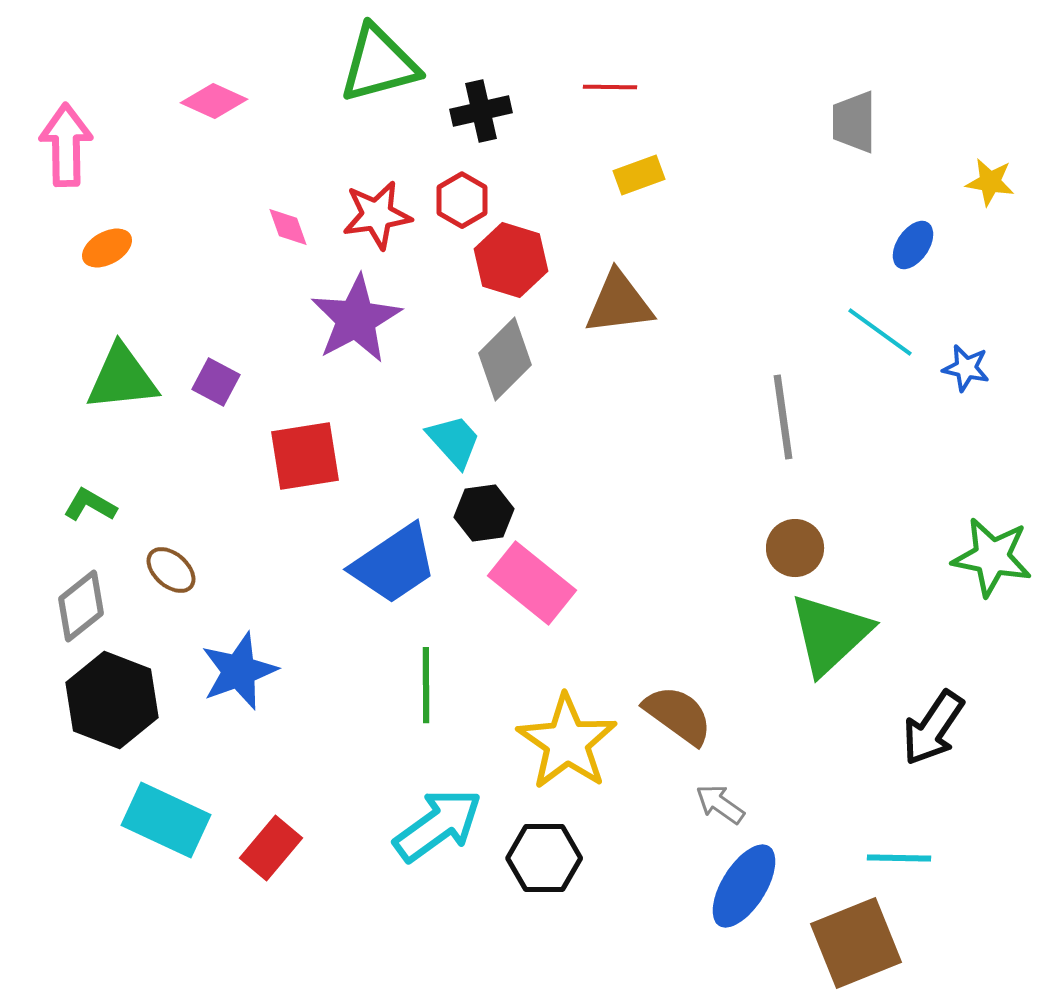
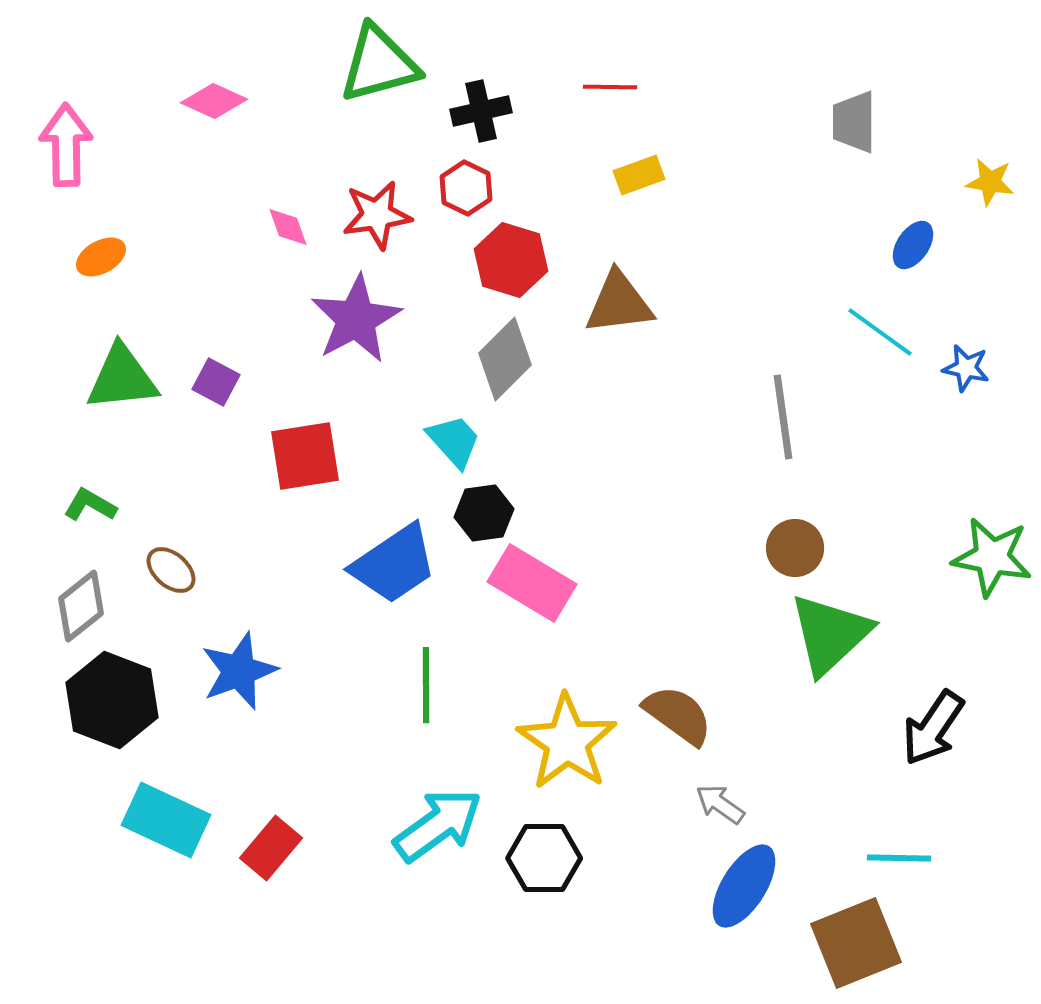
red hexagon at (462, 200): moved 4 px right, 12 px up; rotated 4 degrees counterclockwise
orange ellipse at (107, 248): moved 6 px left, 9 px down
pink rectangle at (532, 583): rotated 8 degrees counterclockwise
